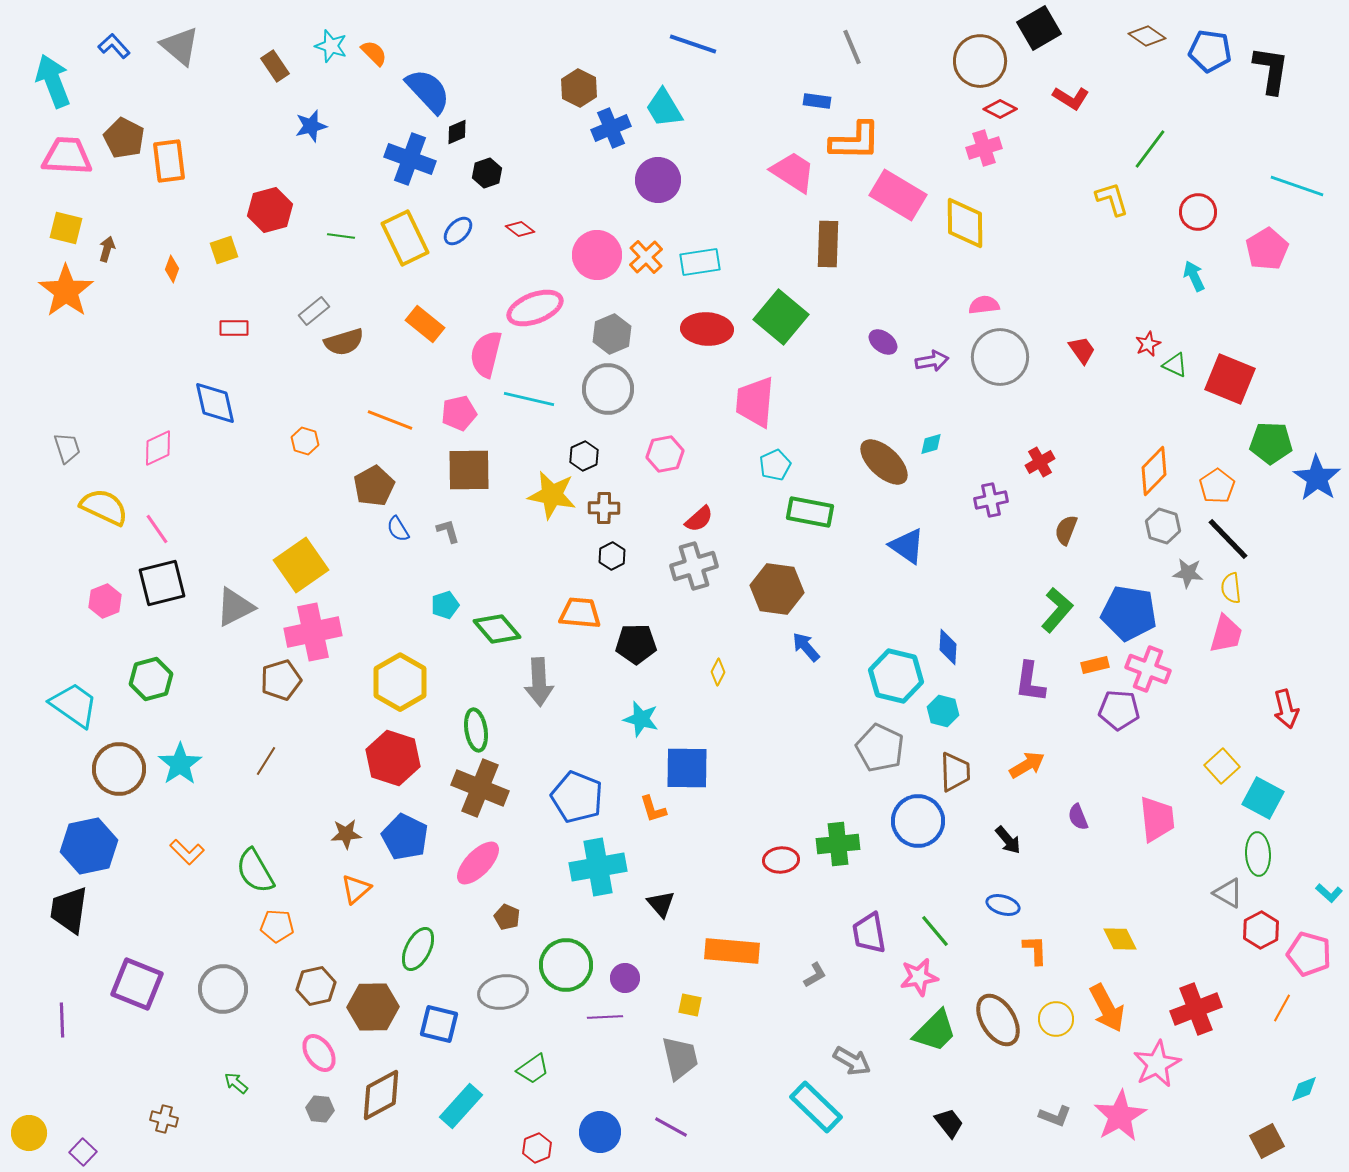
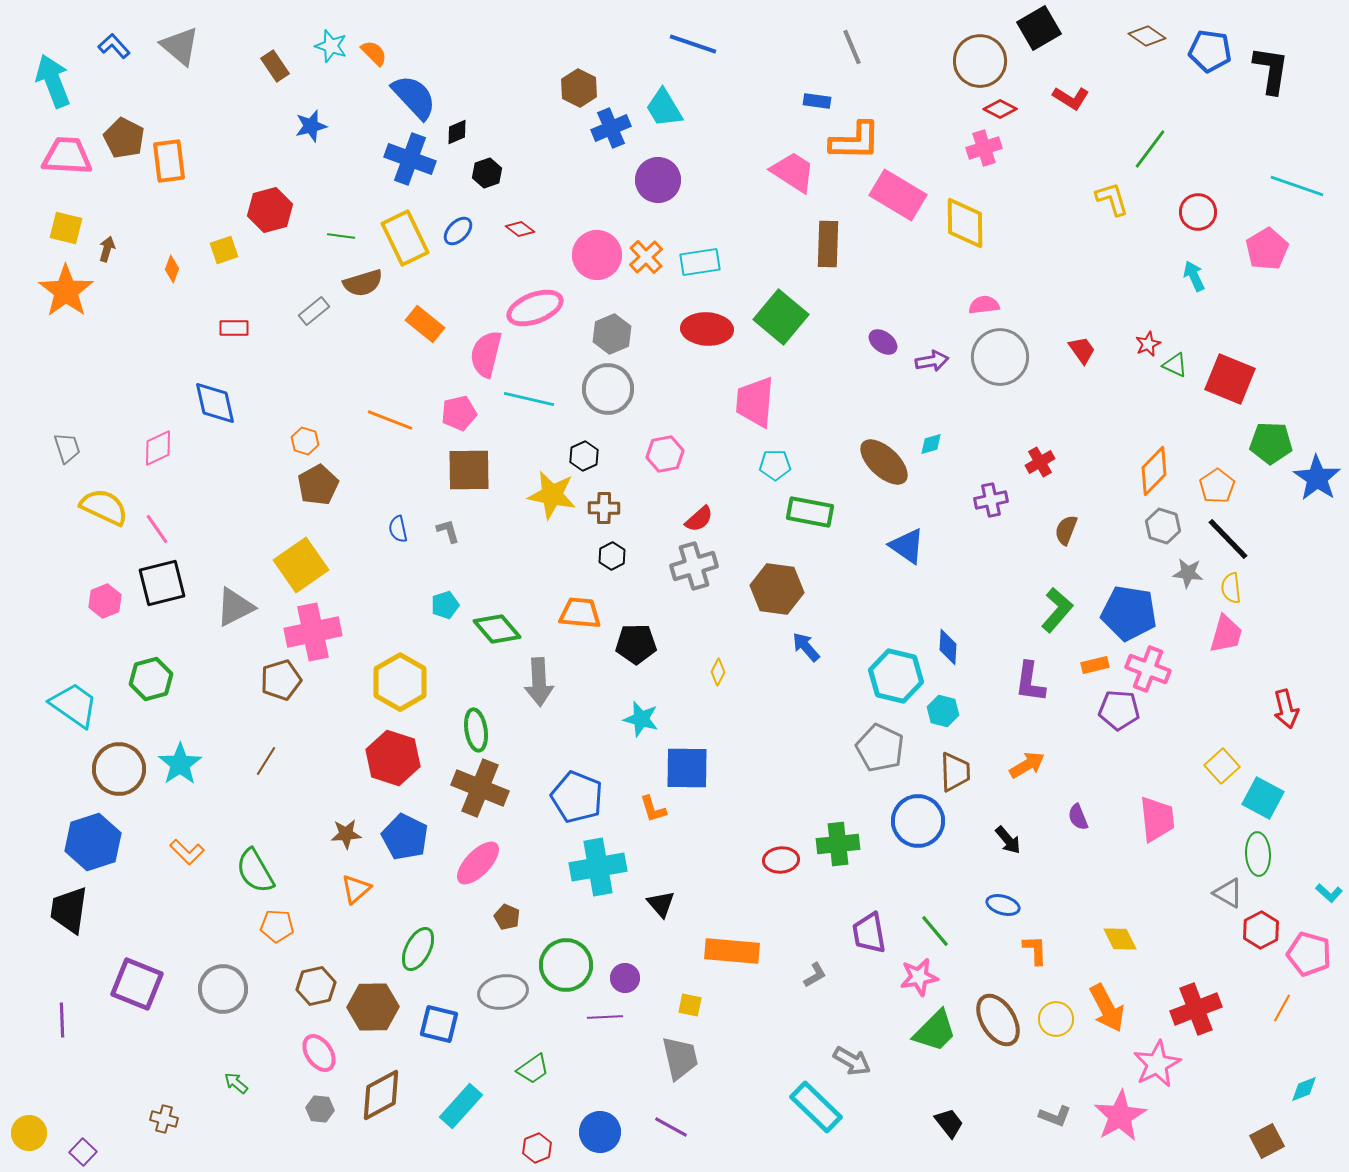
blue semicircle at (428, 91): moved 14 px left, 6 px down
brown semicircle at (344, 342): moved 19 px right, 59 px up
cyan pentagon at (775, 465): rotated 24 degrees clockwise
brown pentagon at (374, 486): moved 56 px left, 1 px up
blue semicircle at (398, 529): rotated 20 degrees clockwise
blue hexagon at (89, 846): moved 4 px right, 4 px up; rotated 6 degrees counterclockwise
